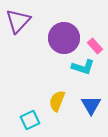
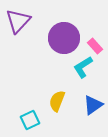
cyan L-shape: rotated 130 degrees clockwise
blue triangle: moved 2 px right; rotated 25 degrees clockwise
